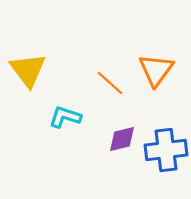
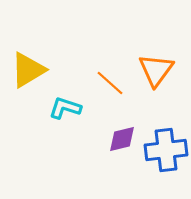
yellow triangle: rotated 36 degrees clockwise
cyan L-shape: moved 9 px up
